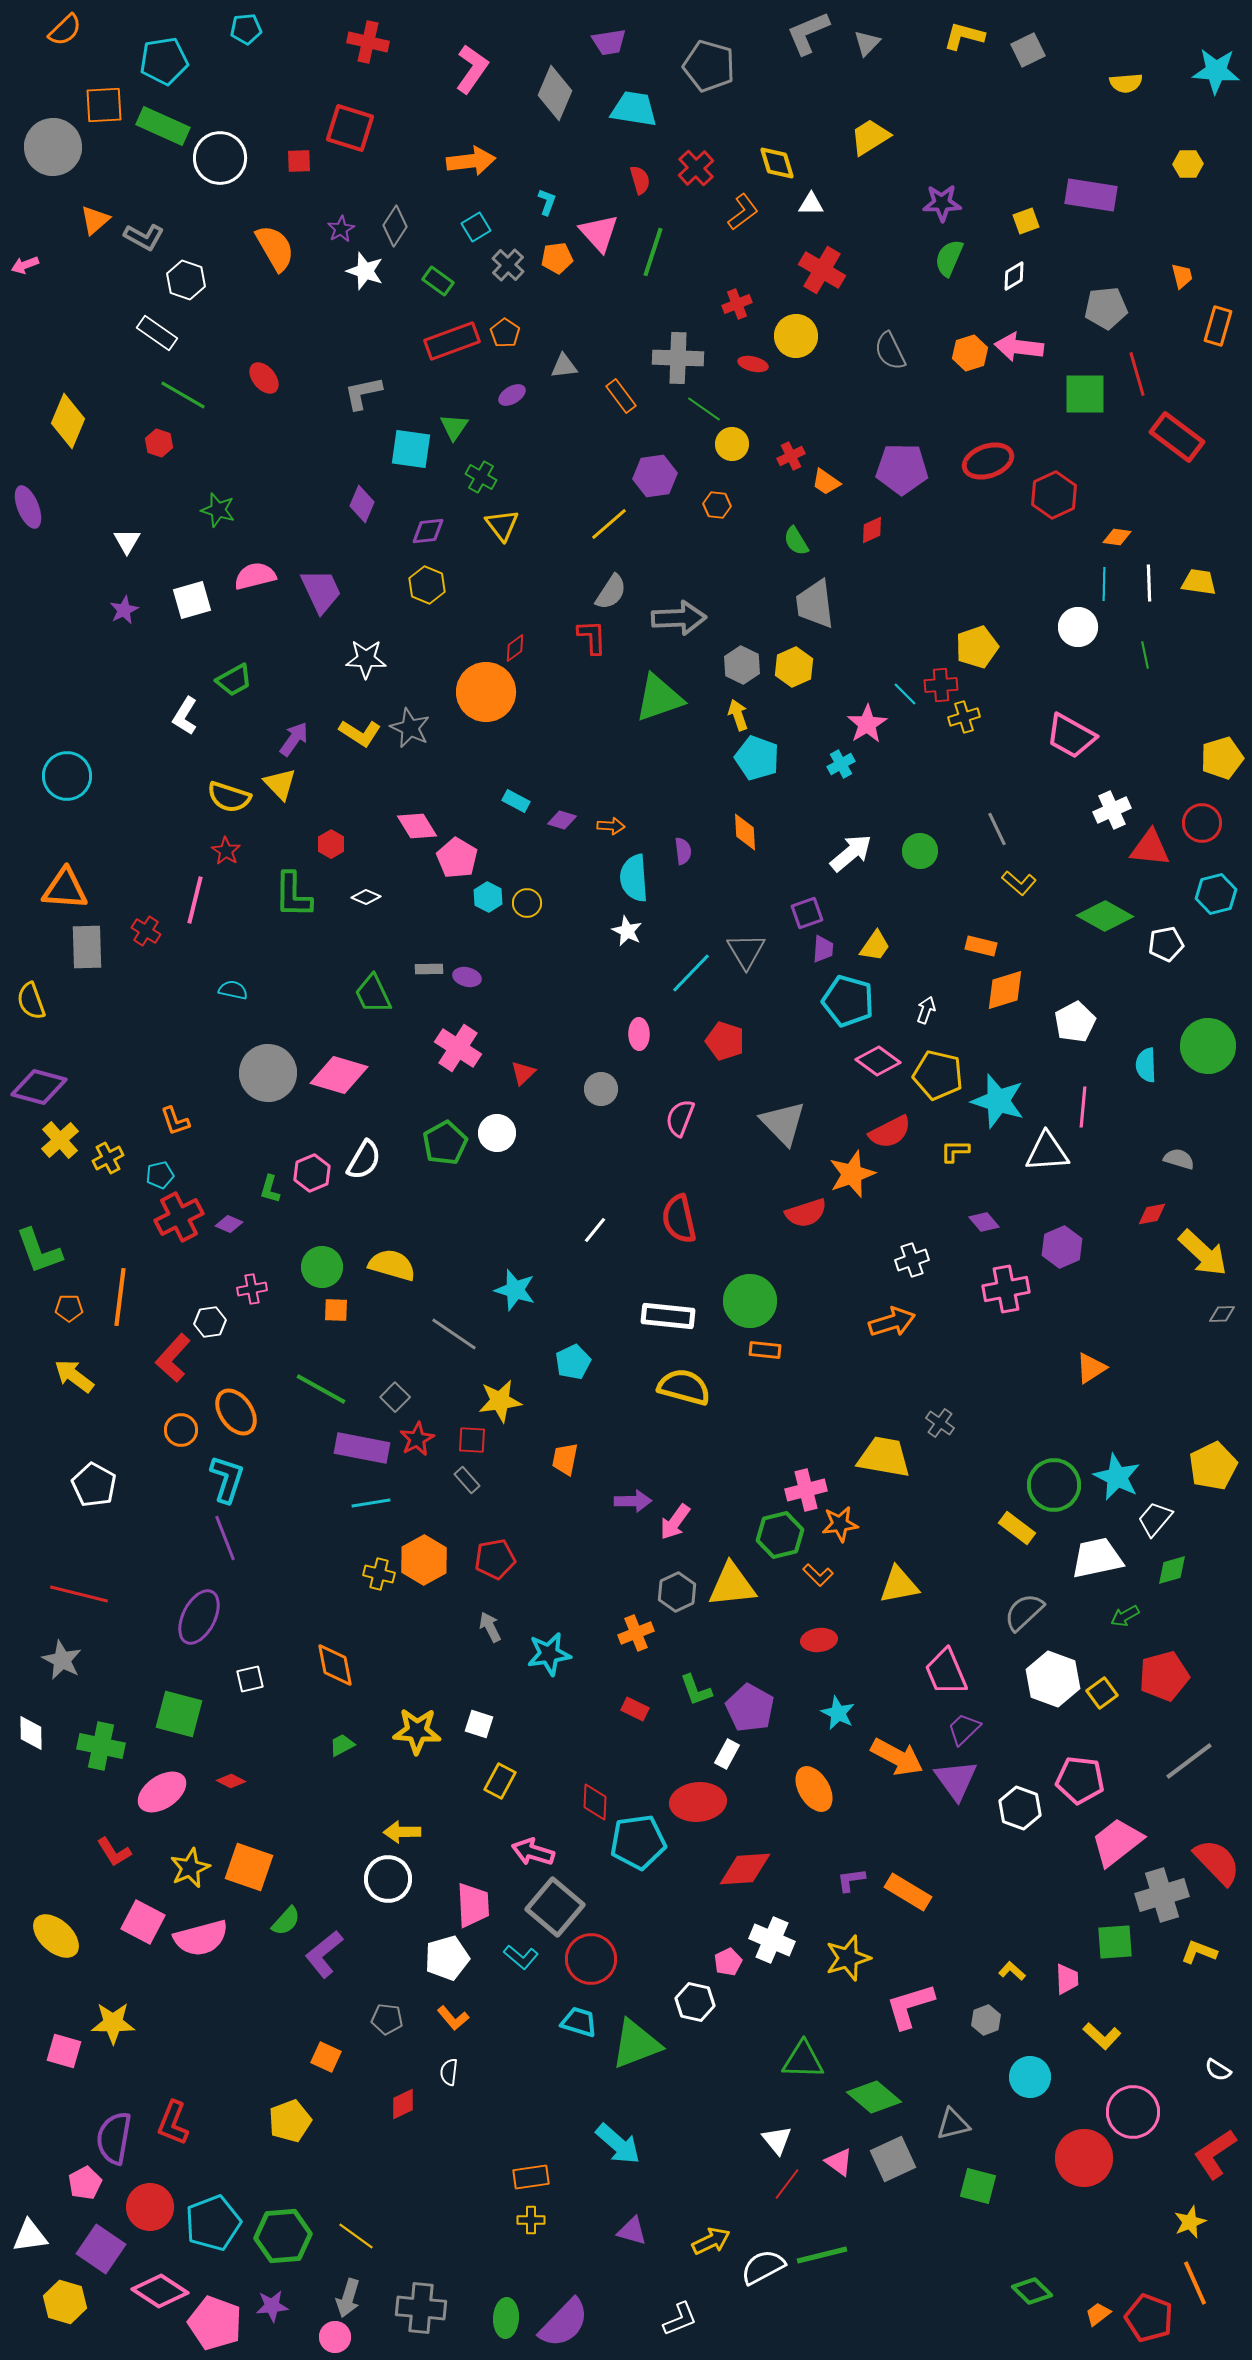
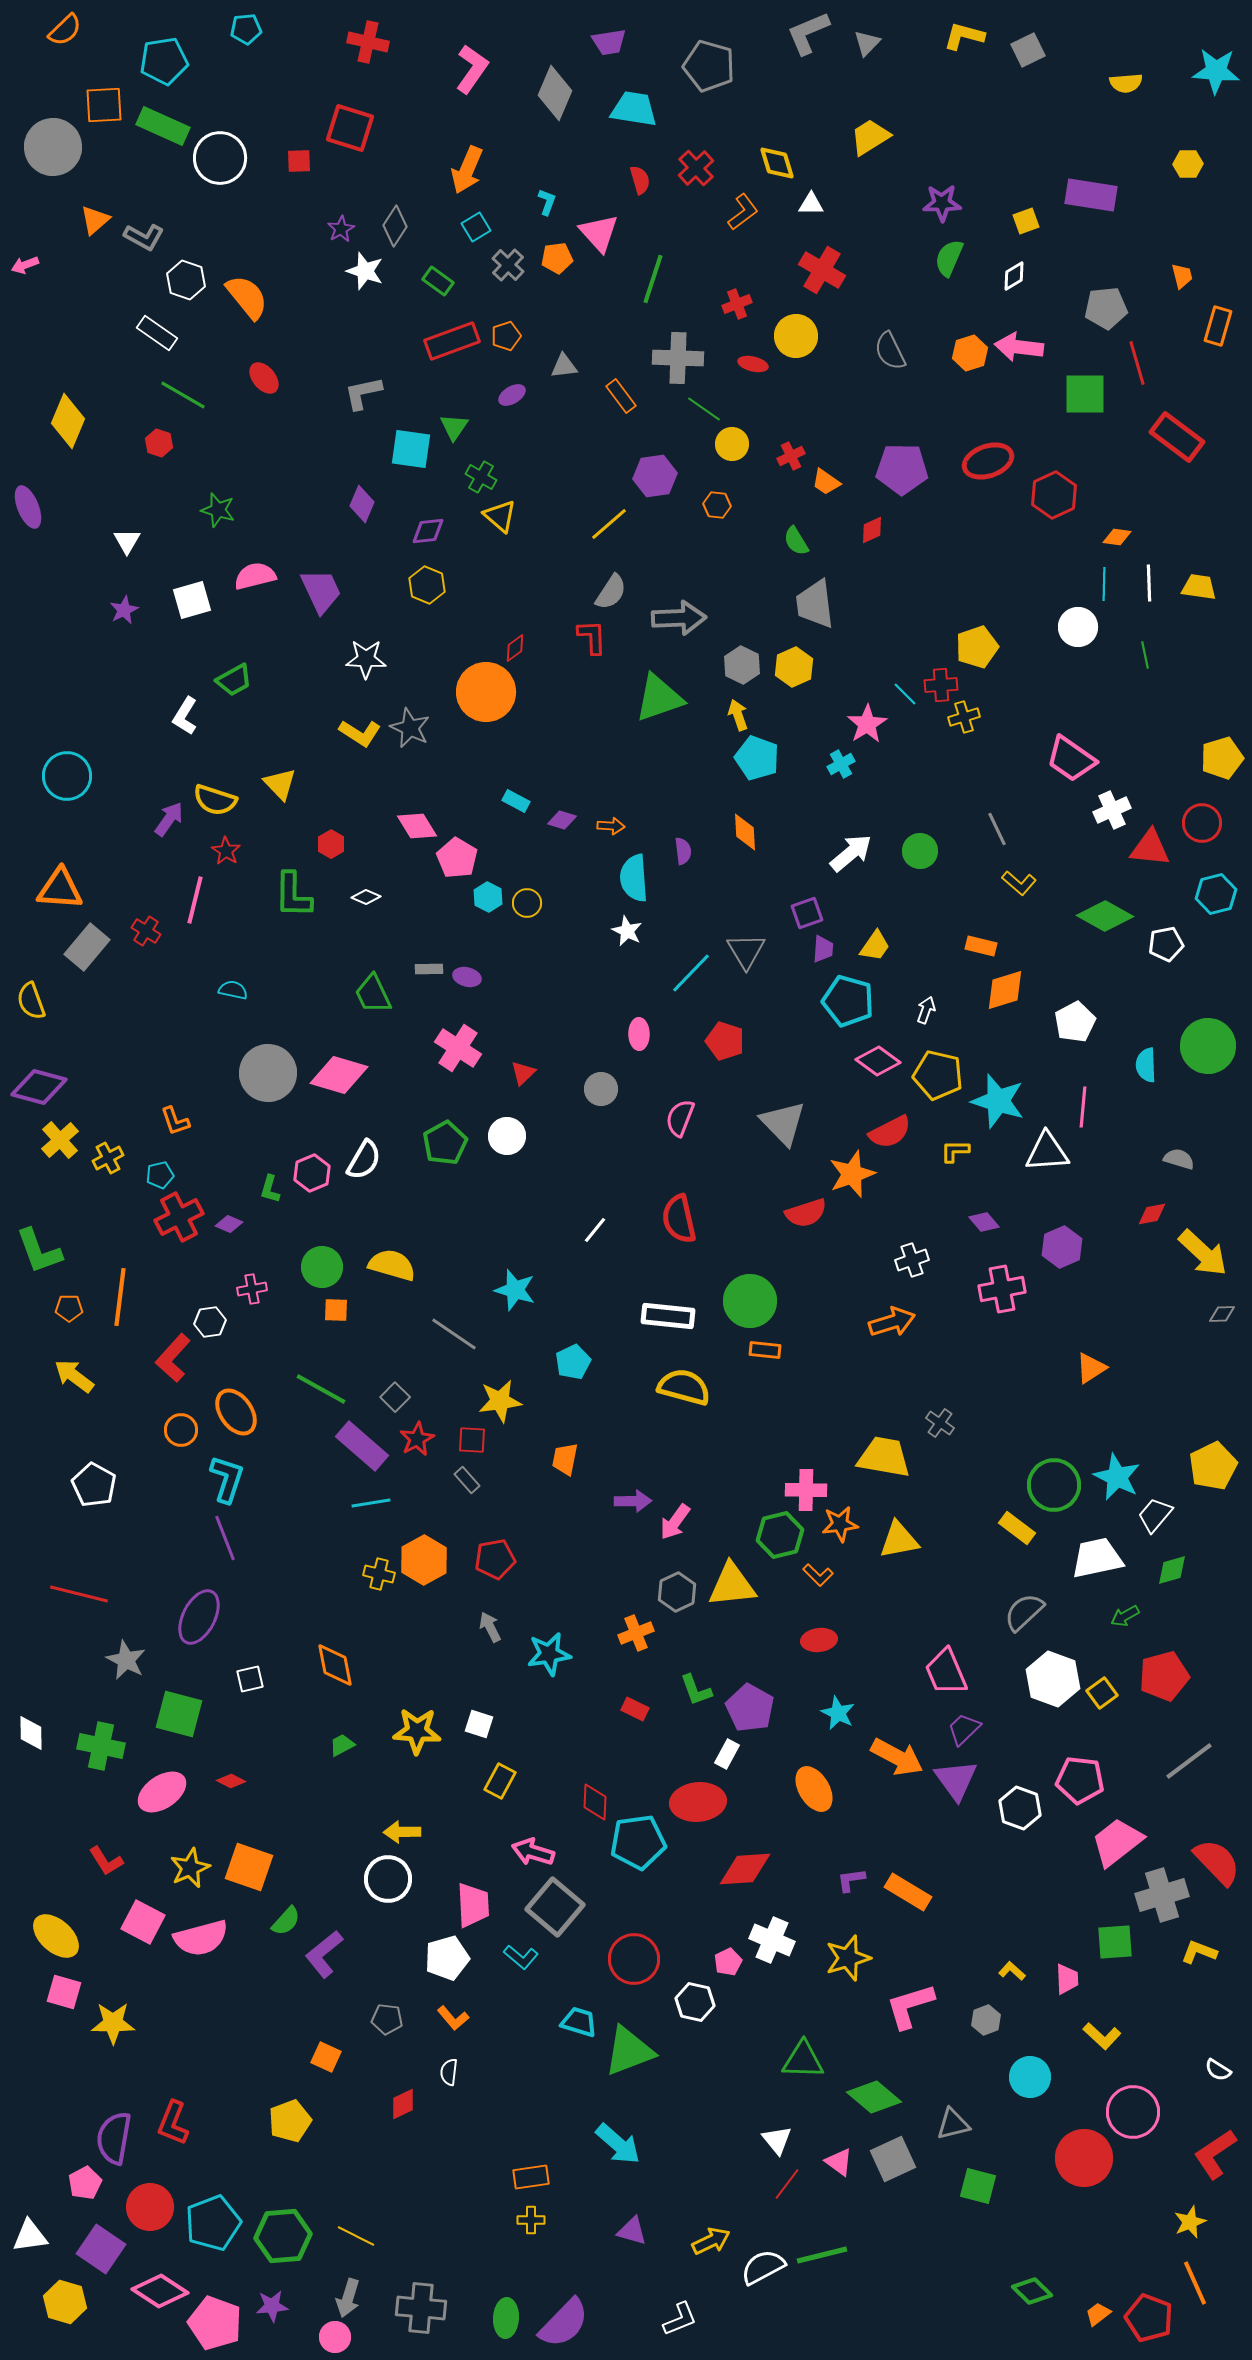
orange arrow at (471, 161): moved 4 px left, 9 px down; rotated 120 degrees clockwise
orange semicircle at (275, 248): moved 28 px left, 49 px down; rotated 9 degrees counterclockwise
green line at (653, 252): moved 27 px down
orange pentagon at (505, 333): moved 1 px right, 3 px down; rotated 20 degrees clockwise
red line at (1137, 374): moved 11 px up
yellow triangle at (502, 525): moved 2 px left, 9 px up; rotated 12 degrees counterclockwise
yellow trapezoid at (1199, 582): moved 5 px down
pink trapezoid at (1071, 736): moved 23 px down; rotated 6 degrees clockwise
purple arrow at (294, 739): moved 125 px left, 80 px down
yellow semicircle at (229, 797): moved 14 px left, 3 px down
orange triangle at (65, 889): moved 5 px left
gray rectangle at (87, 947): rotated 42 degrees clockwise
white circle at (497, 1133): moved 10 px right, 3 px down
pink cross at (1006, 1289): moved 4 px left
purple rectangle at (362, 1448): moved 2 px up; rotated 30 degrees clockwise
pink cross at (806, 1490): rotated 15 degrees clockwise
white trapezoid at (1155, 1519): moved 4 px up
yellow triangle at (899, 1585): moved 45 px up
gray star at (62, 1660): moved 64 px right
red L-shape at (114, 1852): moved 8 px left, 9 px down
red circle at (591, 1959): moved 43 px right
green triangle at (636, 2044): moved 7 px left, 7 px down
pink square at (64, 2051): moved 59 px up
yellow line at (356, 2236): rotated 9 degrees counterclockwise
